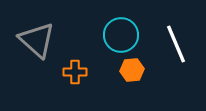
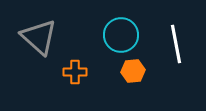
gray triangle: moved 2 px right, 3 px up
white line: rotated 12 degrees clockwise
orange hexagon: moved 1 px right, 1 px down
